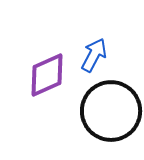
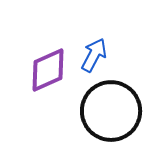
purple diamond: moved 1 px right, 5 px up
